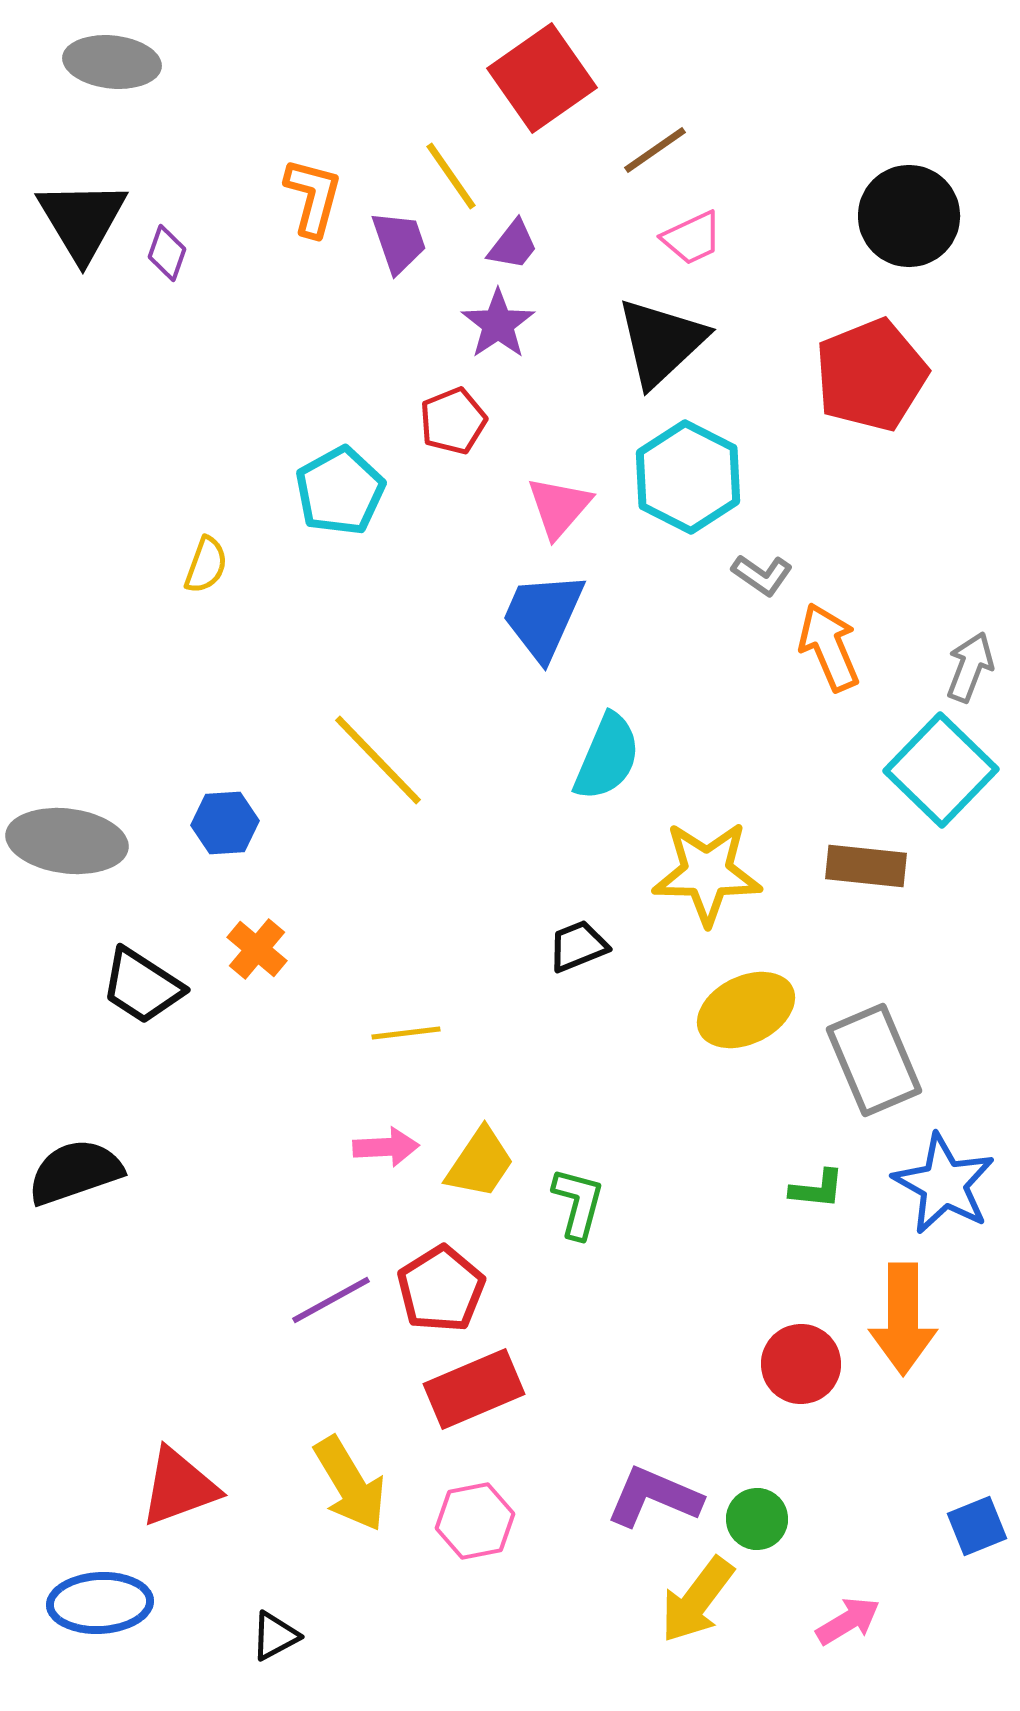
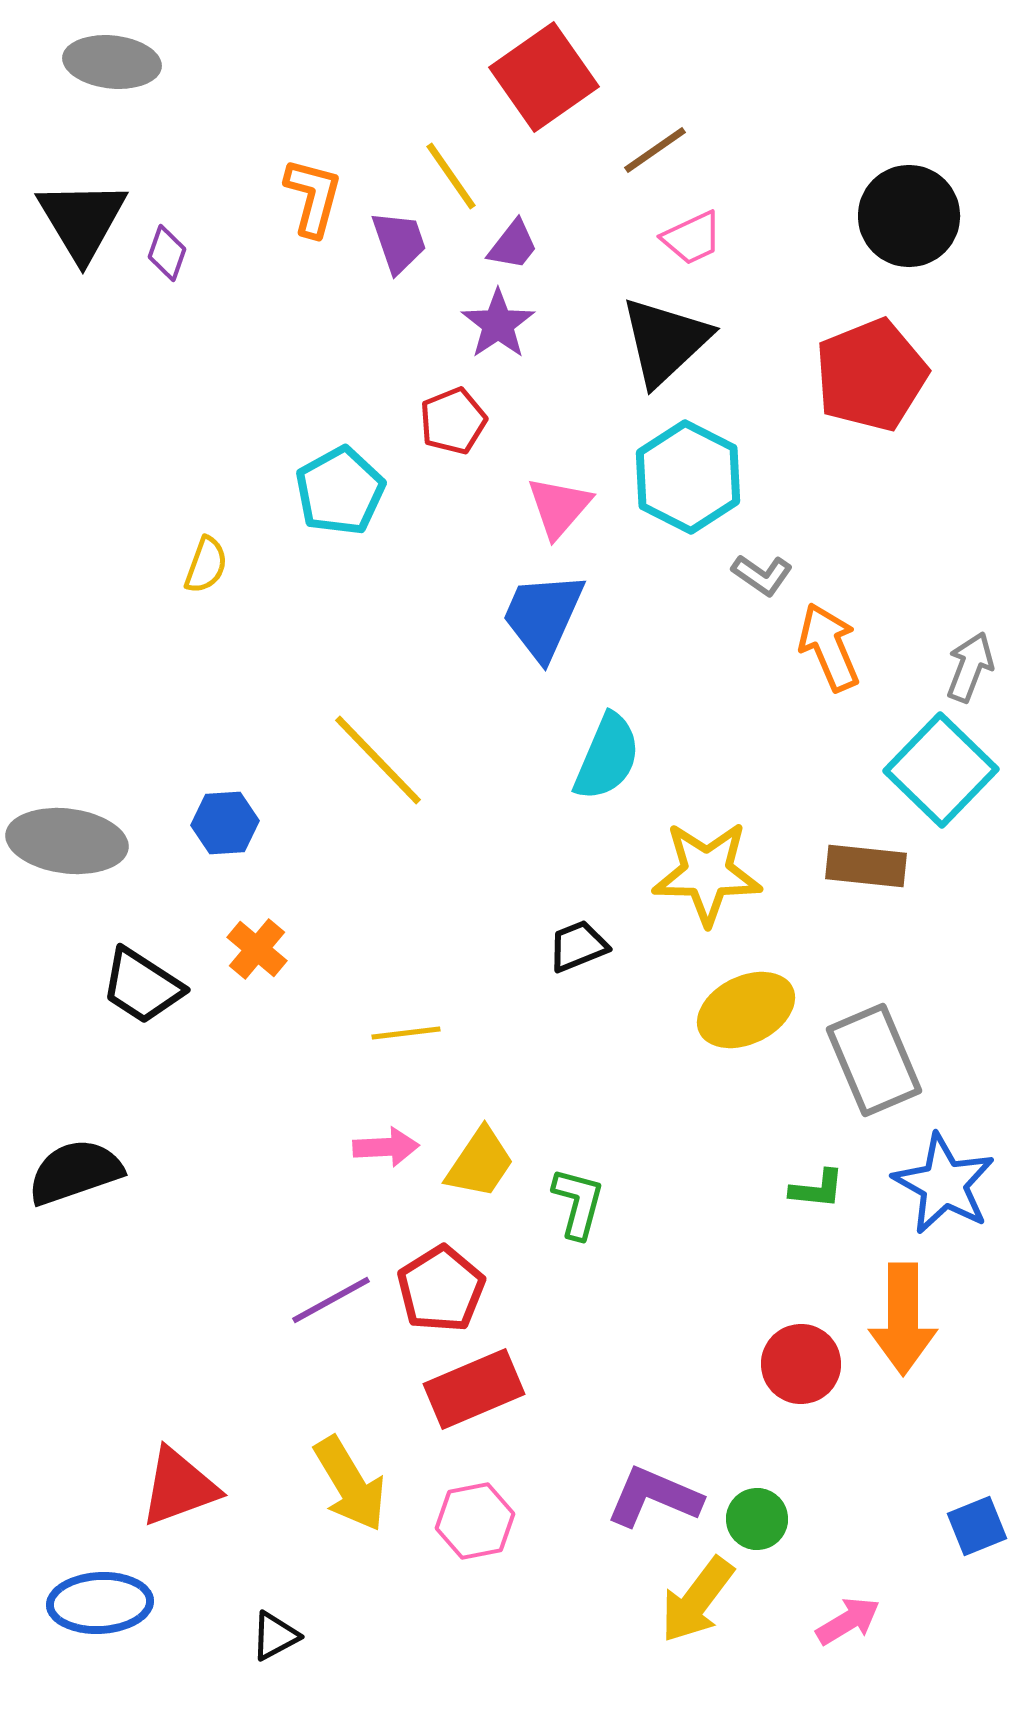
red square at (542, 78): moved 2 px right, 1 px up
black triangle at (661, 342): moved 4 px right, 1 px up
